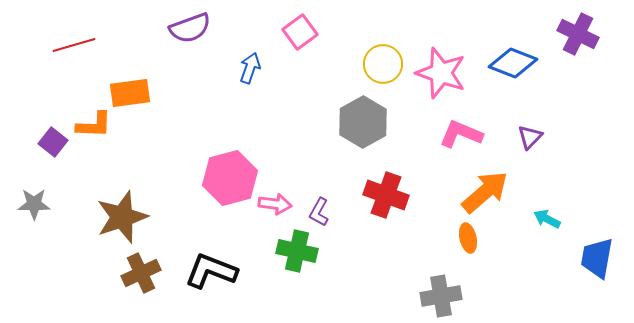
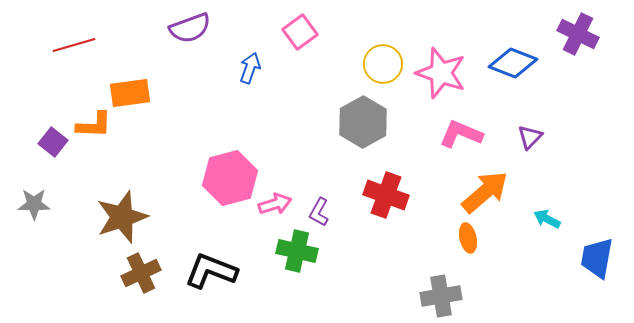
pink arrow: rotated 24 degrees counterclockwise
